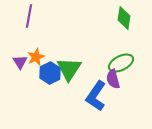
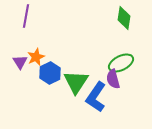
purple line: moved 3 px left
green triangle: moved 7 px right, 13 px down
blue L-shape: moved 1 px down
